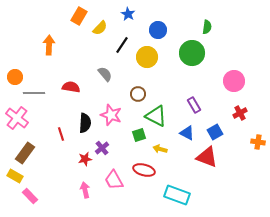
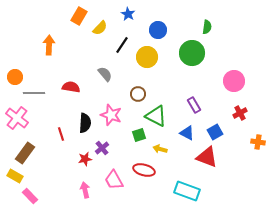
cyan rectangle: moved 10 px right, 4 px up
